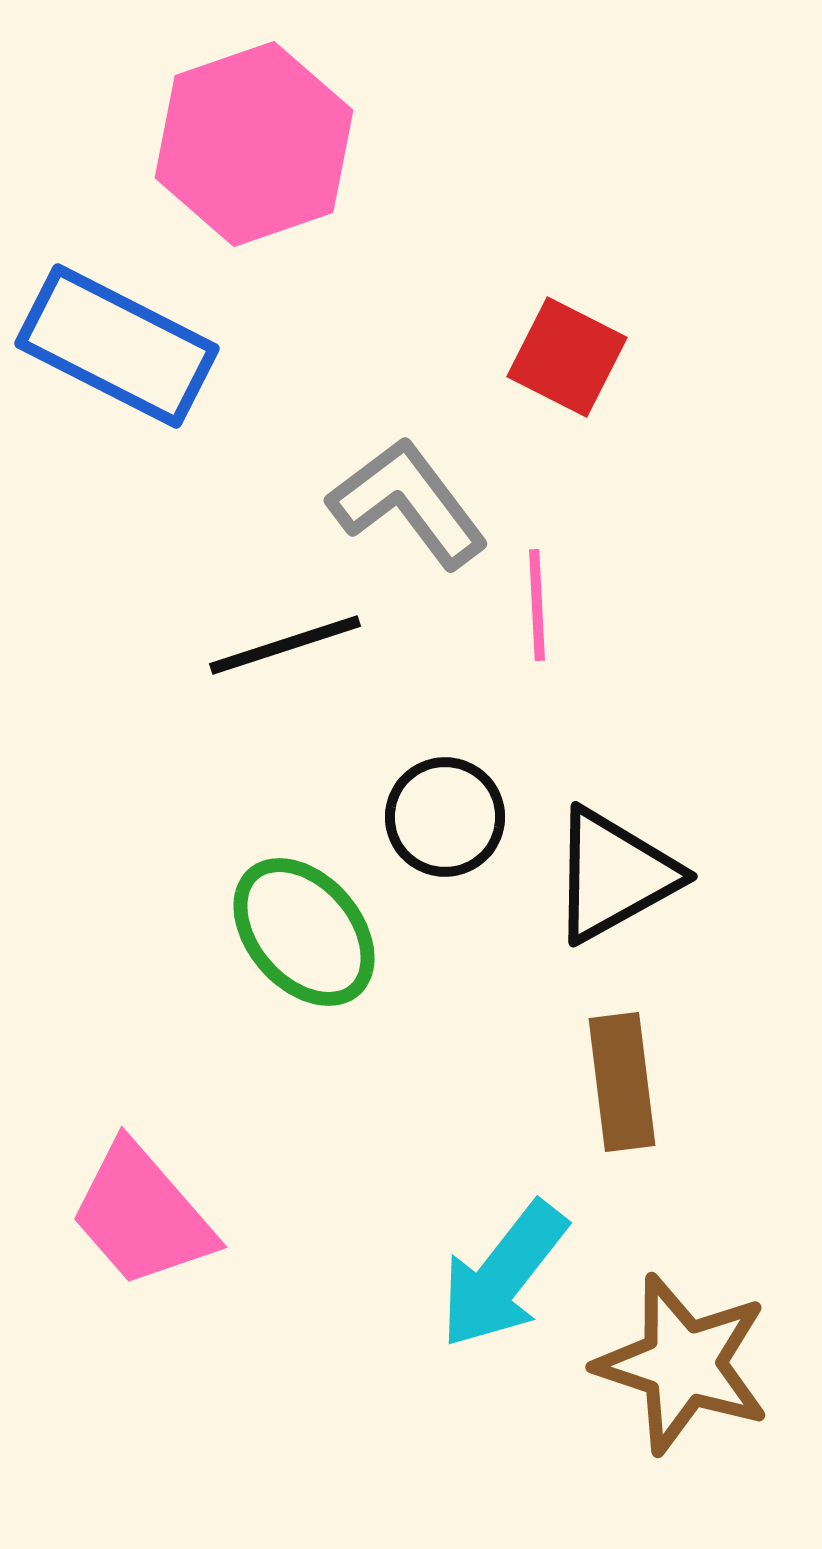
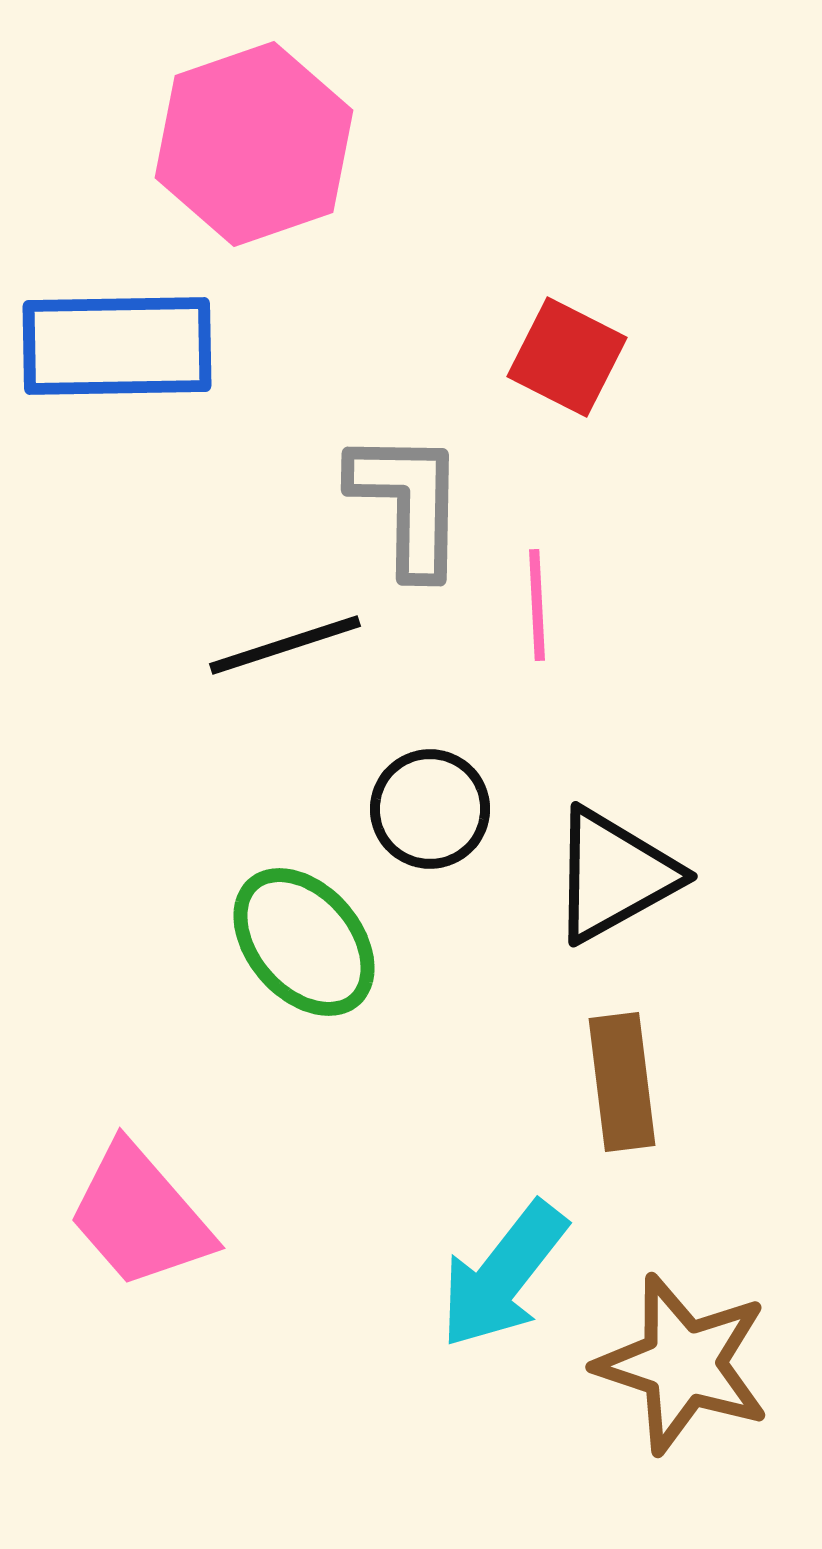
blue rectangle: rotated 28 degrees counterclockwise
gray L-shape: rotated 38 degrees clockwise
black circle: moved 15 px left, 8 px up
green ellipse: moved 10 px down
pink trapezoid: moved 2 px left, 1 px down
